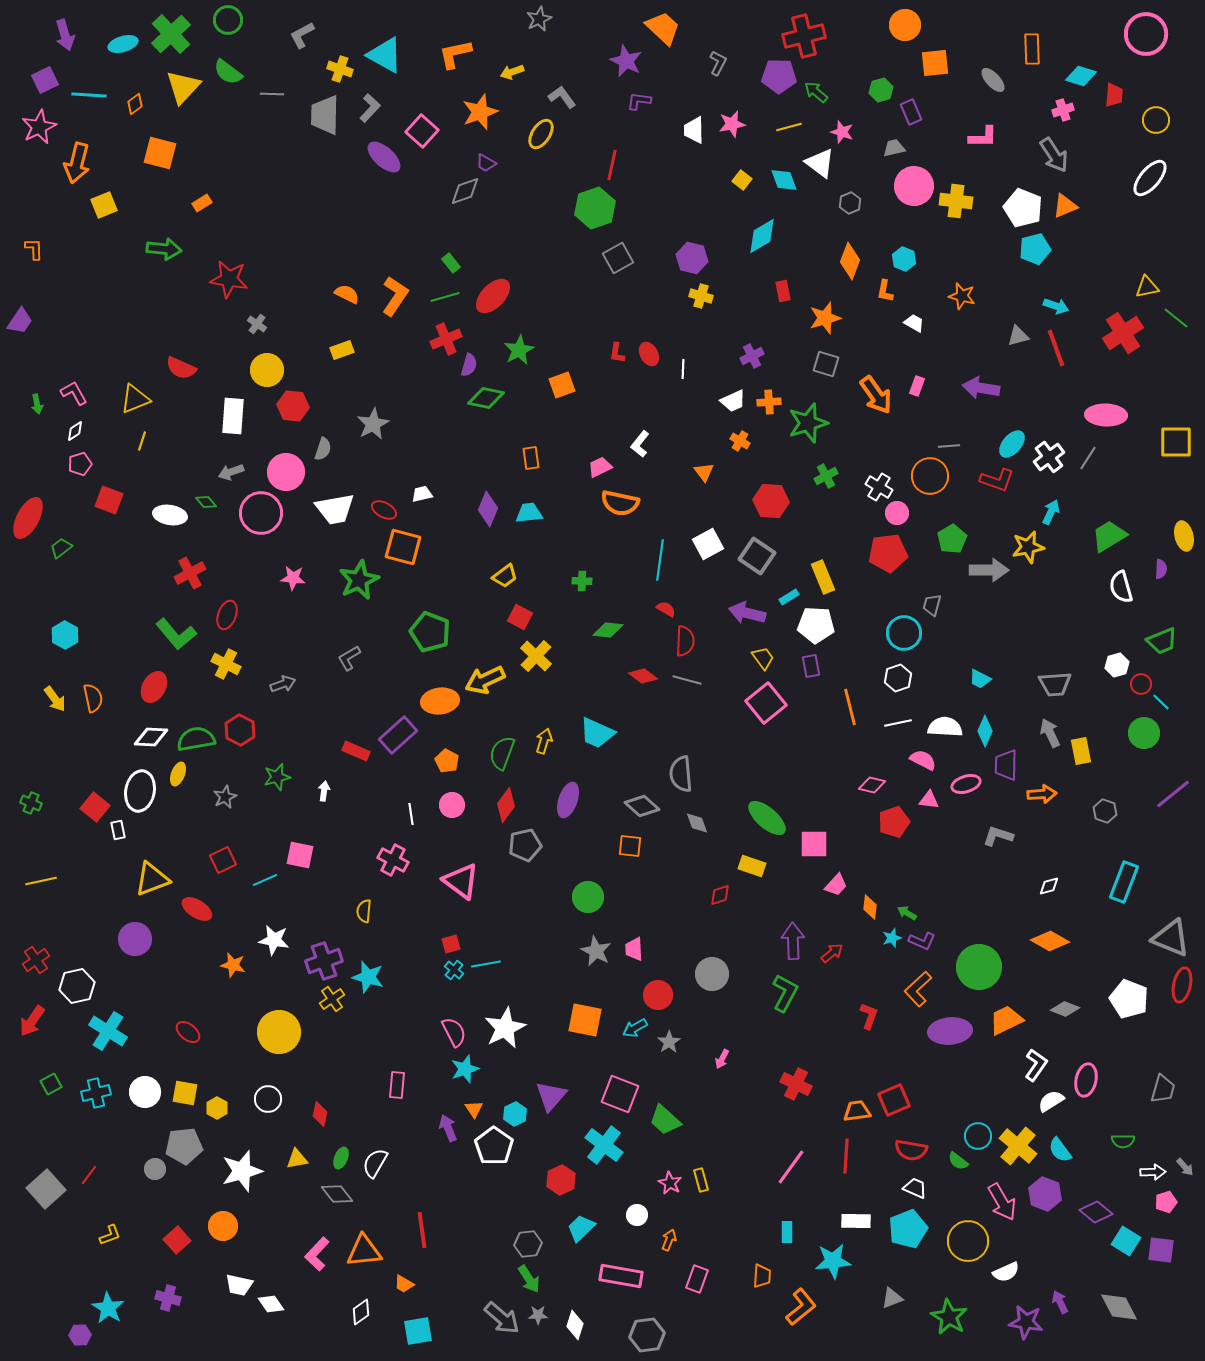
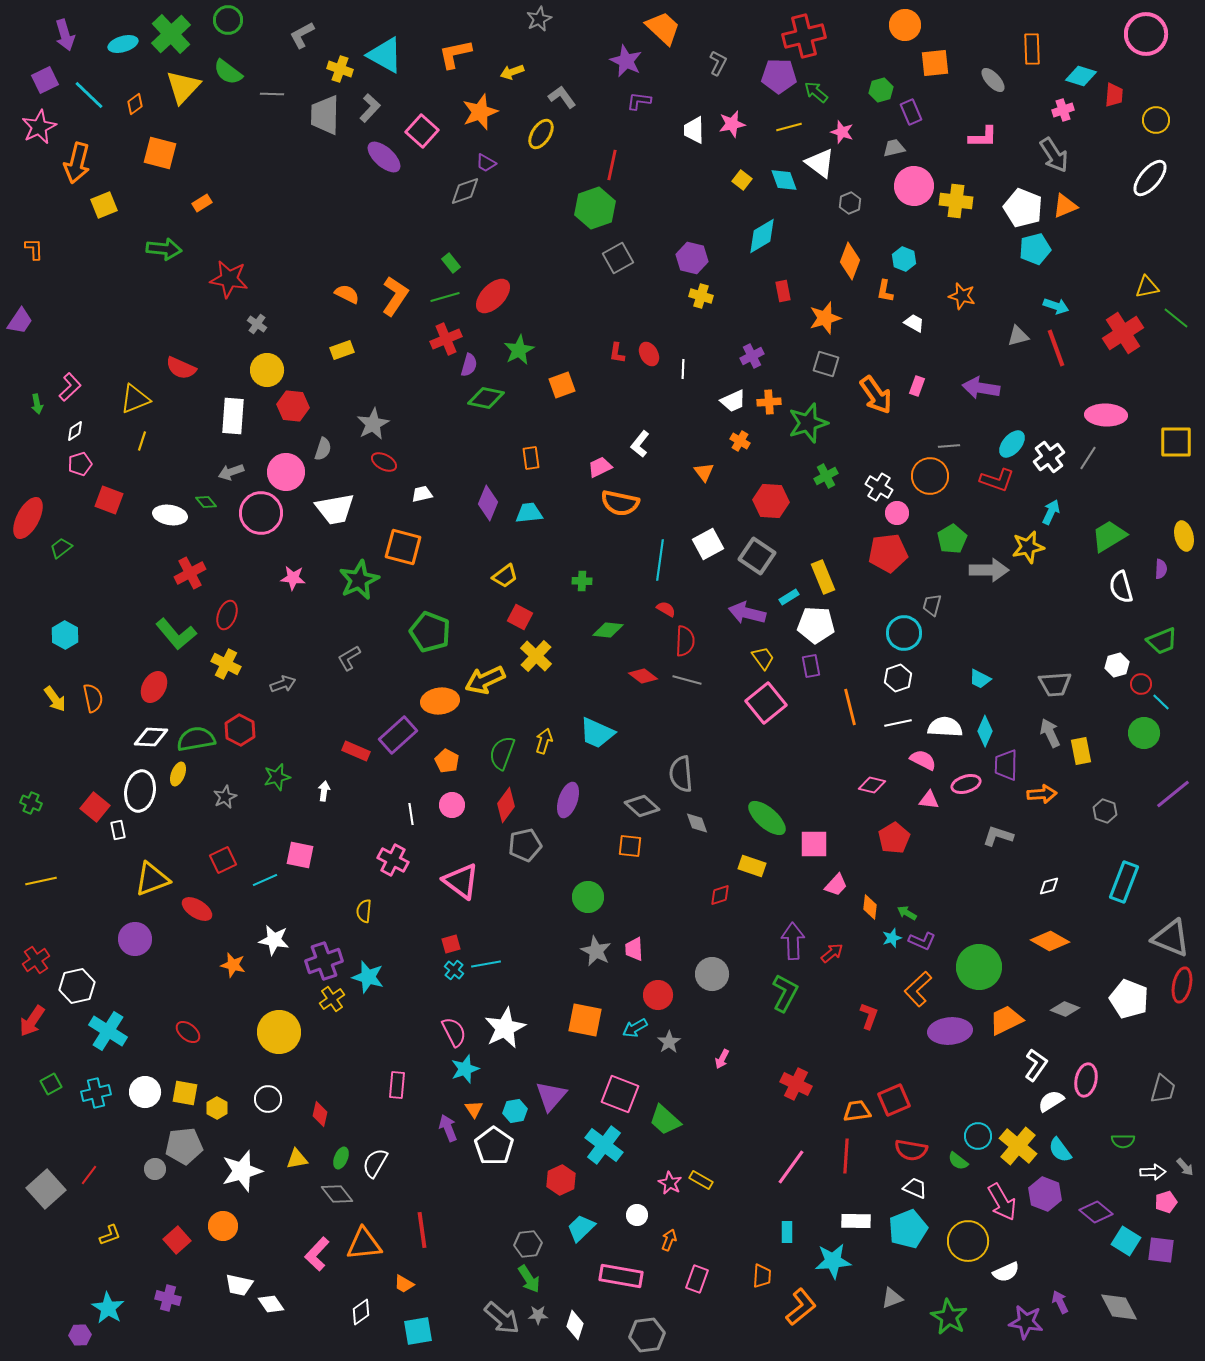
cyan line at (89, 95): rotated 40 degrees clockwise
pink L-shape at (74, 393): moved 4 px left, 6 px up; rotated 76 degrees clockwise
purple diamond at (488, 509): moved 6 px up
red ellipse at (384, 510): moved 48 px up
red pentagon at (894, 822): moved 16 px down; rotated 12 degrees counterclockwise
cyan hexagon at (515, 1114): moved 3 px up; rotated 15 degrees clockwise
yellow rectangle at (701, 1180): rotated 45 degrees counterclockwise
orange triangle at (364, 1251): moved 7 px up
